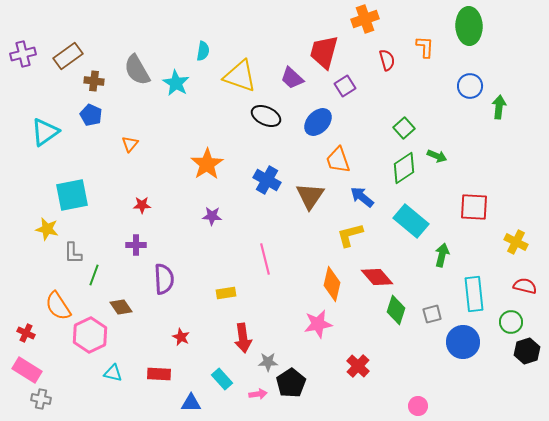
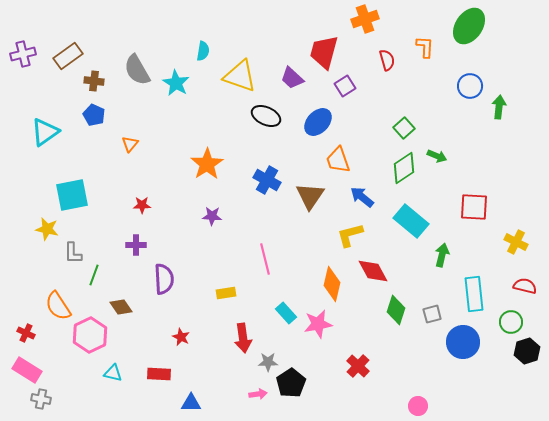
green ellipse at (469, 26): rotated 36 degrees clockwise
blue pentagon at (91, 115): moved 3 px right
red diamond at (377, 277): moved 4 px left, 6 px up; rotated 12 degrees clockwise
cyan rectangle at (222, 379): moved 64 px right, 66 px up
